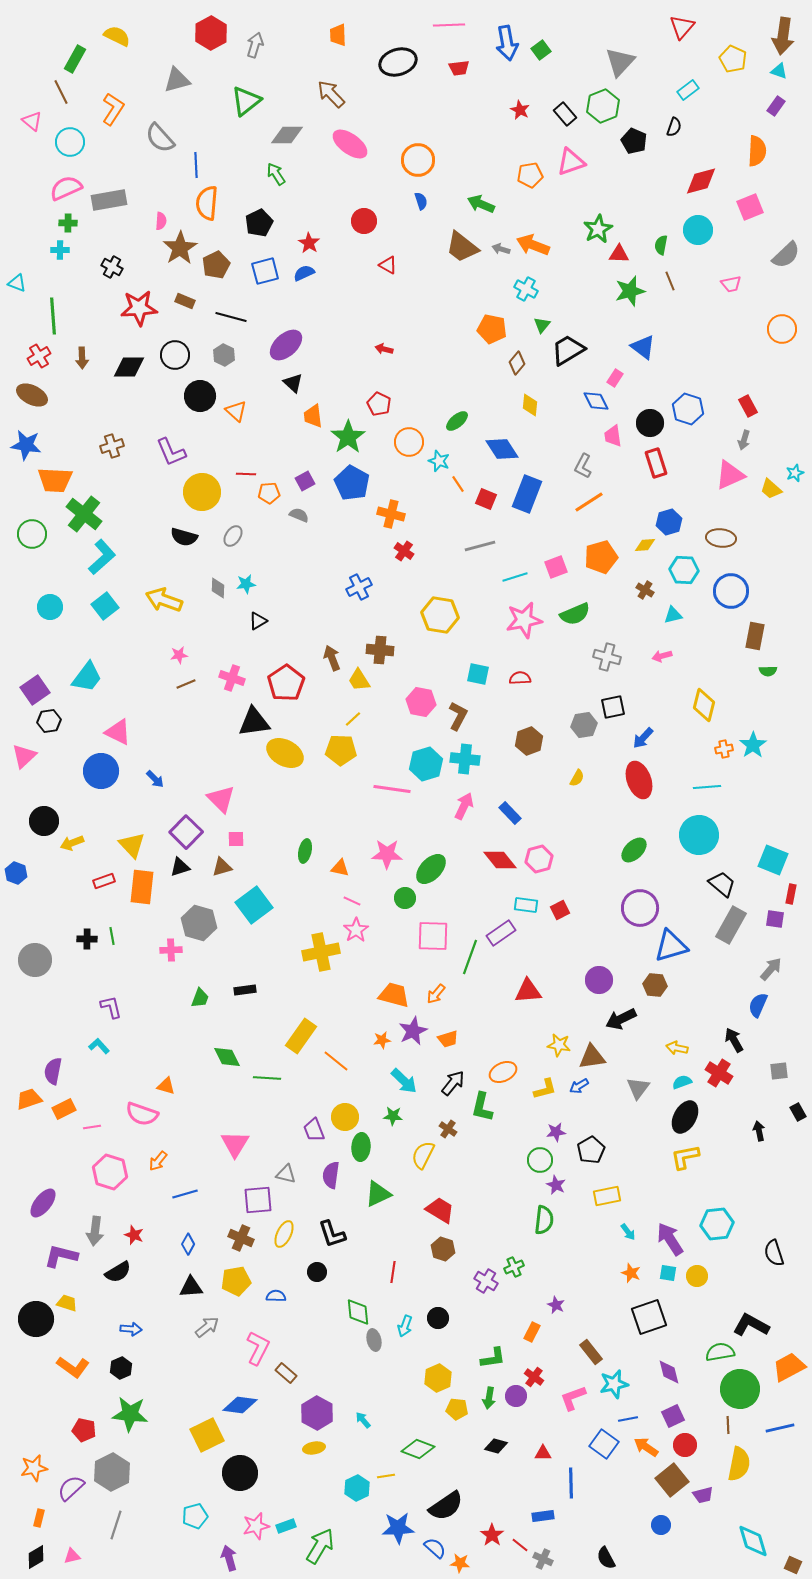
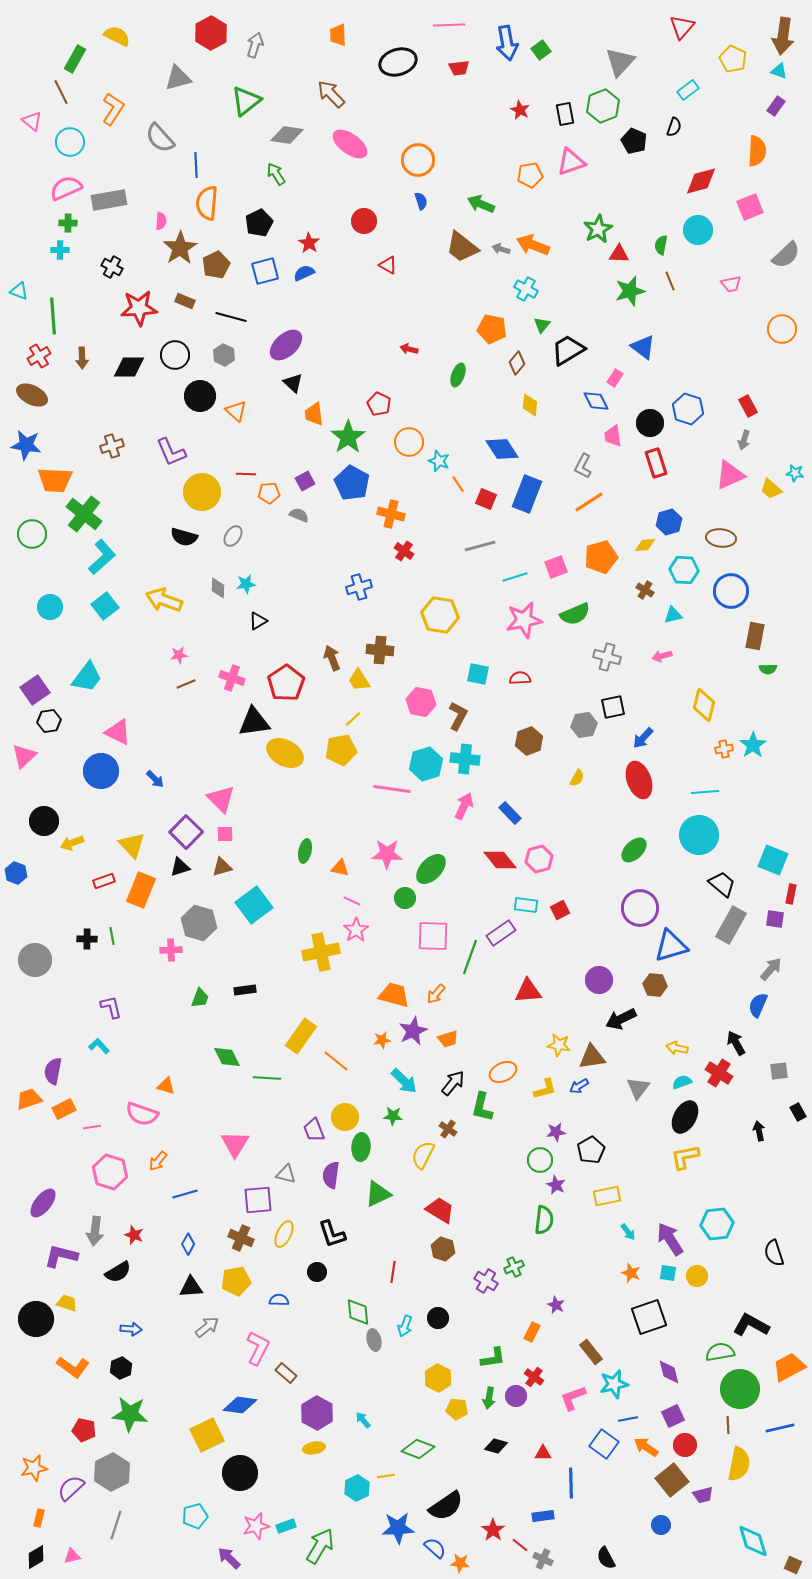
gray triangle at (177, 80): moved 1 px right, 2 px up
black rectangle at (565, 114): rotated 30 degrees clockwise
gray diamond at (287, 135): rotated 8 degrees clockwise
cyan triangle at (17, 283): moved 2 px right, 8 px down
red arrow at (384, 349): moved 25 px right
orange trapezoid at (313, 416): moved 1 px right, 2 px up
green ellipse at (457, 421): moved 1 px right, 46 px up; rotated 30 degrees counterclockwise
cyan star at (795, 473): rotated 30 degrees clockwise
blue cross at (359, 587): rotated 10 degrees clockwise
green semicircle at (768, 671): moved 2 px up
yellow pentagon at (341, 750): rotated 12 degrees counterclockwise
cyan line at (707, 787): moved 2 px left, 5 px down
pink square at (236, 839): moved 11 px left, 5 px up
orange rectangle at (142, 887): moved 1 px left, 3 px down; rotated 16 degrees clockwise
black arrow at (734, 1040): moved 2 px right, 3 px down
blue semicircle at (276, 1296): moved 3 px right, 4 px down
yellow hexagon at (438, 1378): rotated 8 degrees counterclockwise
red star at (492, 1535): moved 1 px right, 5 px up
purple arrow at (229, 1558): rotated 30 degrees counterclockwise
